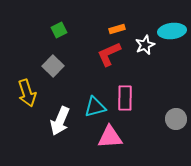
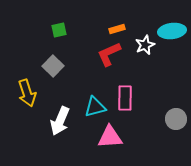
green square: rotated 14 degrees clockwise
